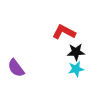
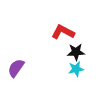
red L-shape: moved 1 px left
purple semicircle: rotated 72 degrees clockwise
